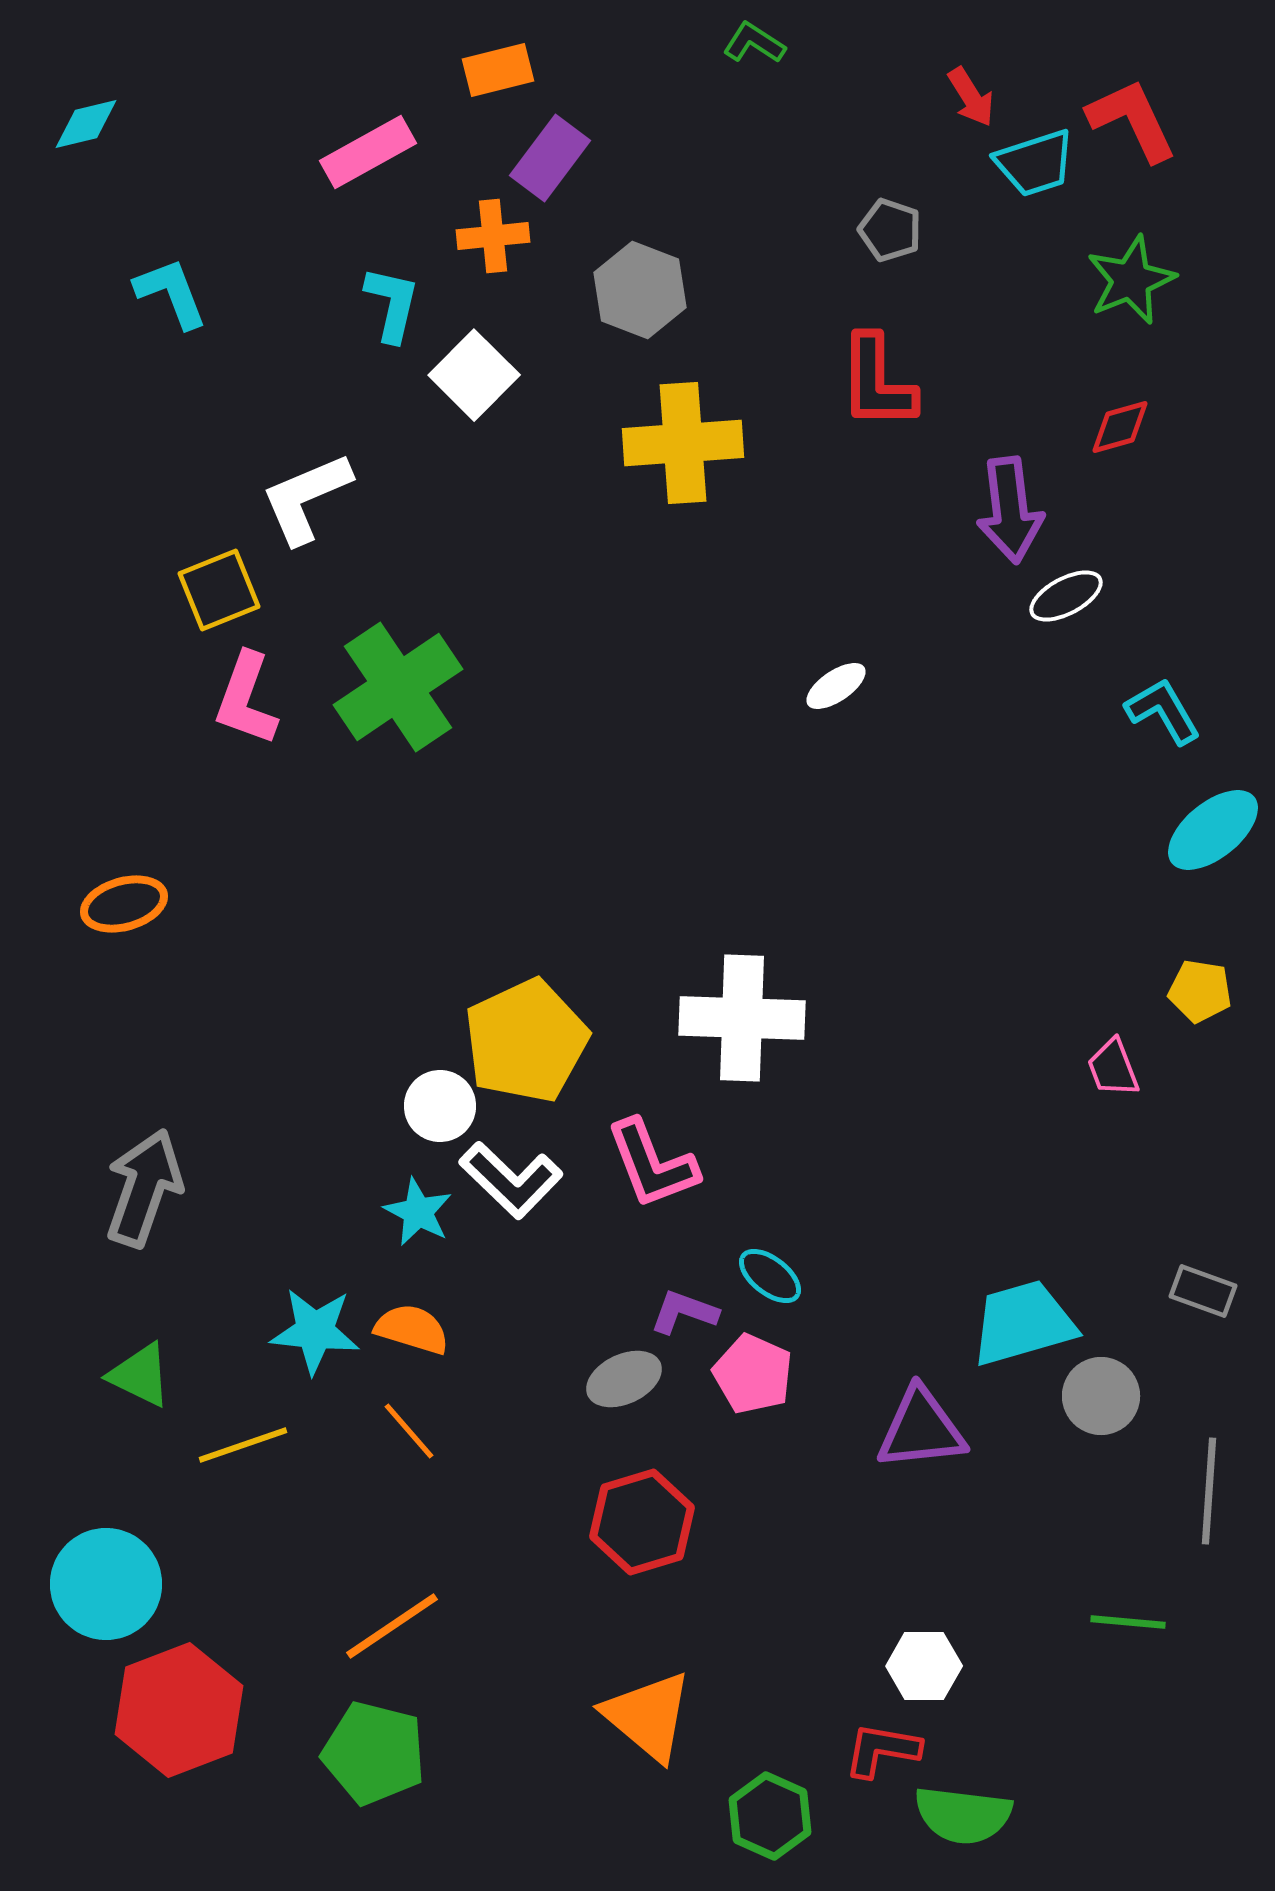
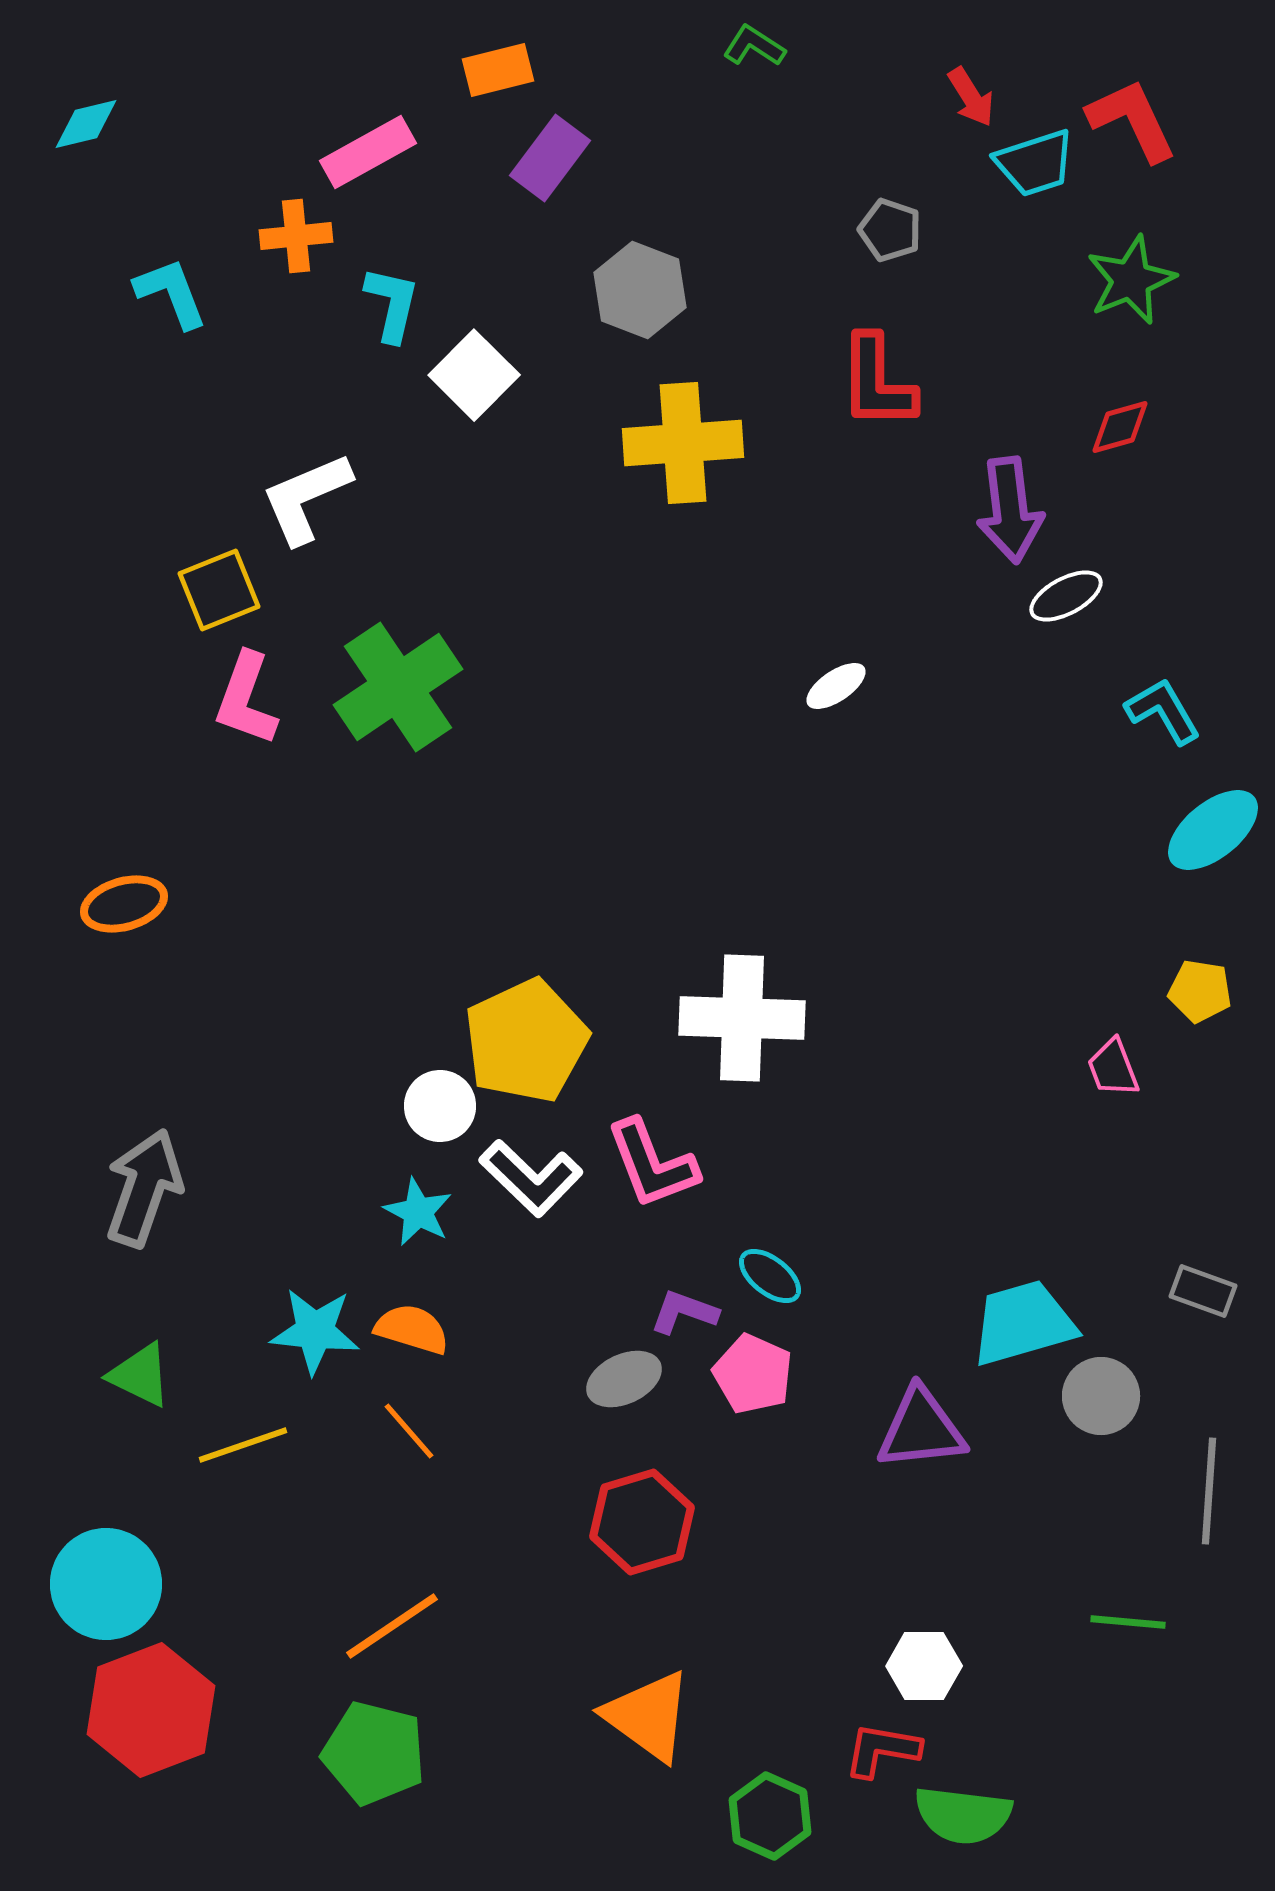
green L-shape at (754, 43): moved 3 px down
orange cross at (493, 236): moved 197 px left
white L-shape at (511, 1180): moved 20 px right, 2 px up
red hexagon at (179, 1710): moved 28 px left
orange triangle at (648, 1716): rotated 4 degrees counterclockwise
